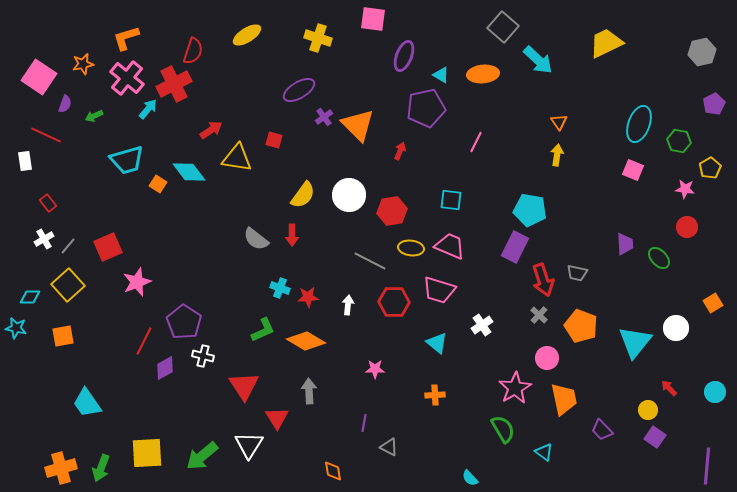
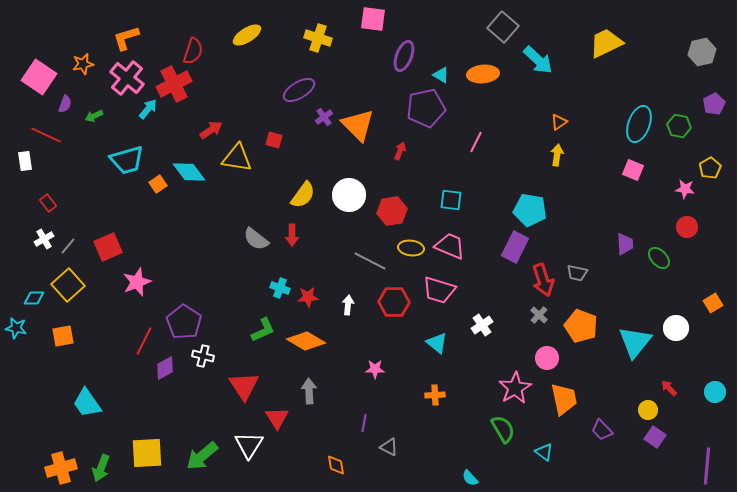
orange triangle at (559, 122): rotated 30 degrees clockwise
green hexagon at (679, 141): moved 15 px up
orange square at (158, 184): rotated 24 degrees clockwise
cyan diamond at (30, 297): moved 4 px right, 1 px down
orange diamond at (333, 471): moved 3 px right, 6 px up
